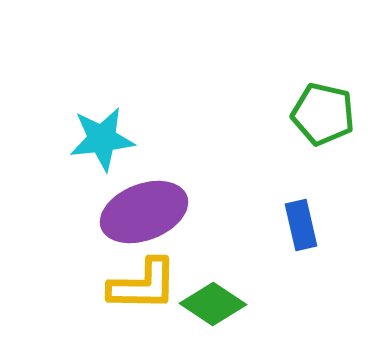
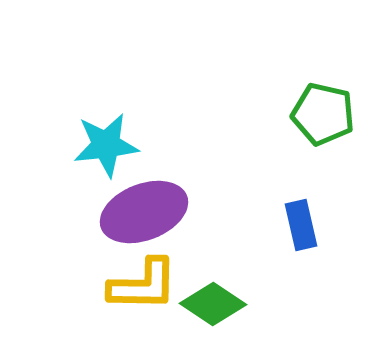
cyan star: moved 4 px right, 6 px down
